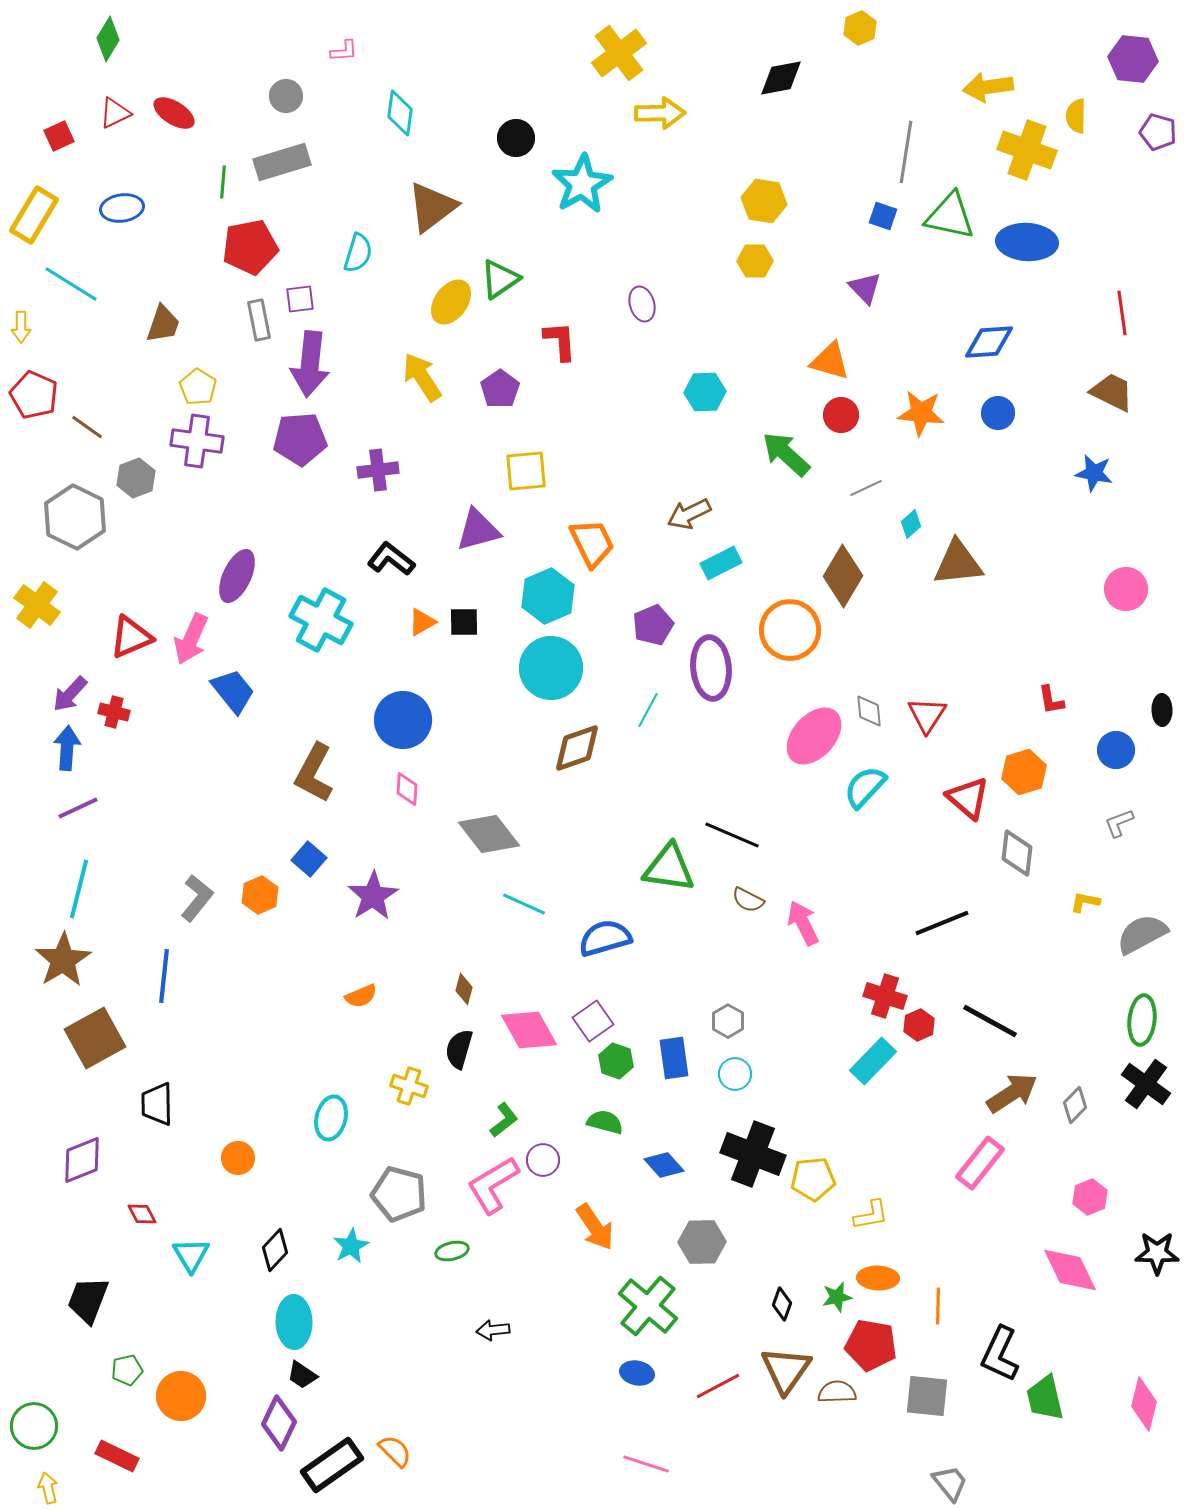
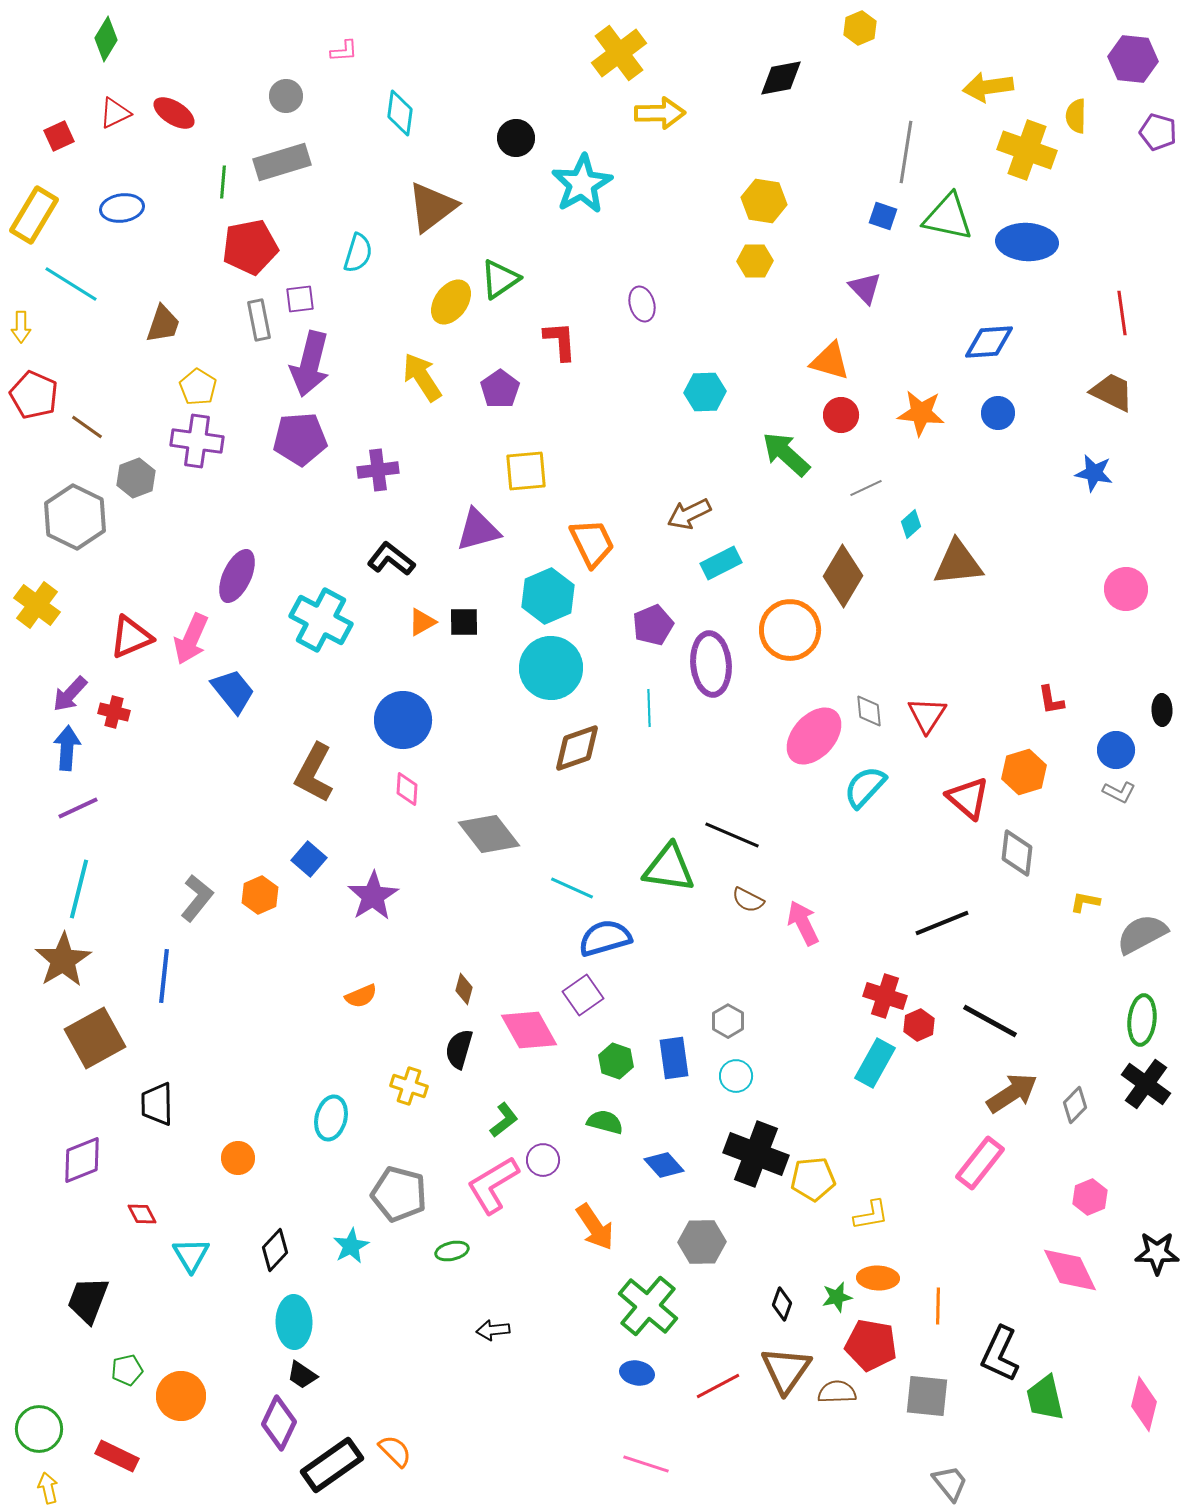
green diamond at (108, 39): moved 2 px left
green triangle at (950, 216): moved 2 px left, 1 px down
purple arrow at (310, 364): rotated 8 degrees clockwise
purple ellipse at (711, 668): moved 4 px up
cyan line at (648, 710): moved 1 px right, 2 px up; rotated 30 degrees counterclockwise
gray L-shape at (1119, 823): moved 31 px up; rotated 132 degrees counterclockwise
cyan line at (524, 904): moved 48 px right, 16 px up
purple square at (593, 1021): moved 10 px left, 26 px up
cyan rectangle at (873, 1061): moved 2 px right, 2 px down; rotated 15 degrees counterclockwise
cyan circle at (735, 1074): moved 1 px right, 2 px down
black cross at (753, 1154): moved 3 px right
green circle at (34, 1426): moved 5 px right, 3 px down
